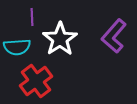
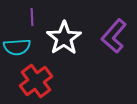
white star: moved 4 px right, 1 px up
